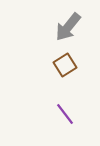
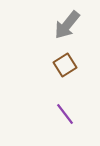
gray arrow: moved 1 px left, 2 px up
